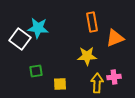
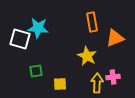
white square: rotated 20 degrees counterclockwise
yellow star: rotated 30 degrees clockwise
pink cross: moved 1 px left
